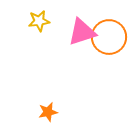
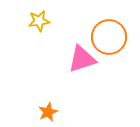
pink triangle: moved 27 px down
orange star: rotated 12 degrees counterclockwise
